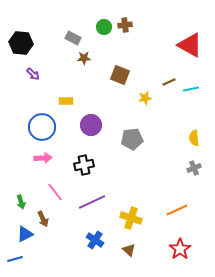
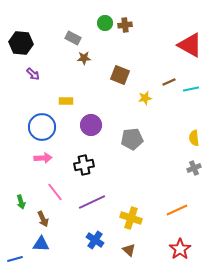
green circle: moved 1 px right, 4 px up
blue triangle: moved 16 px right, 10 px down; rotated 30 degrees clockwise
